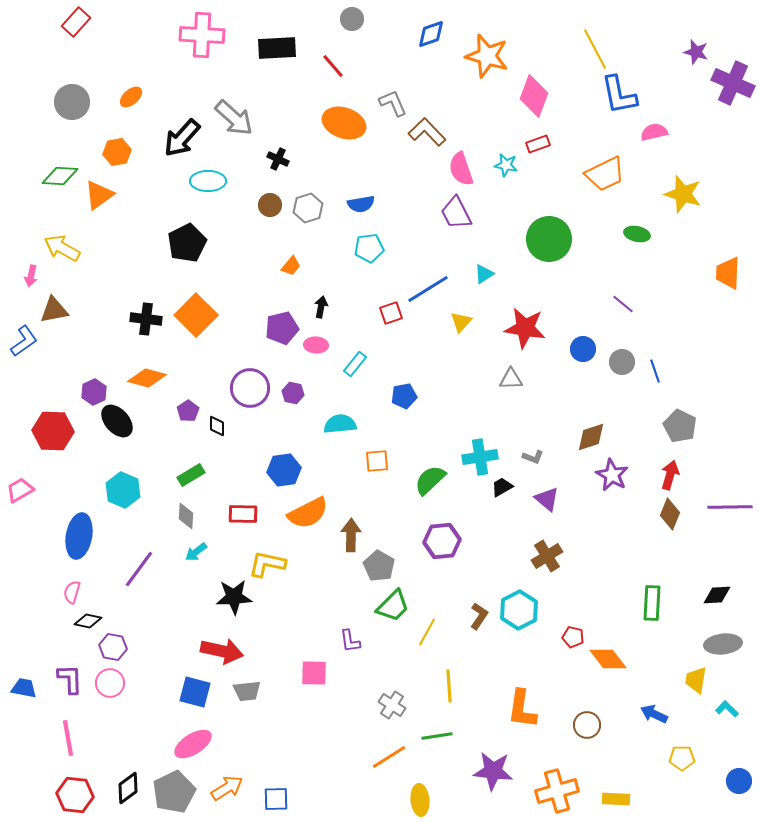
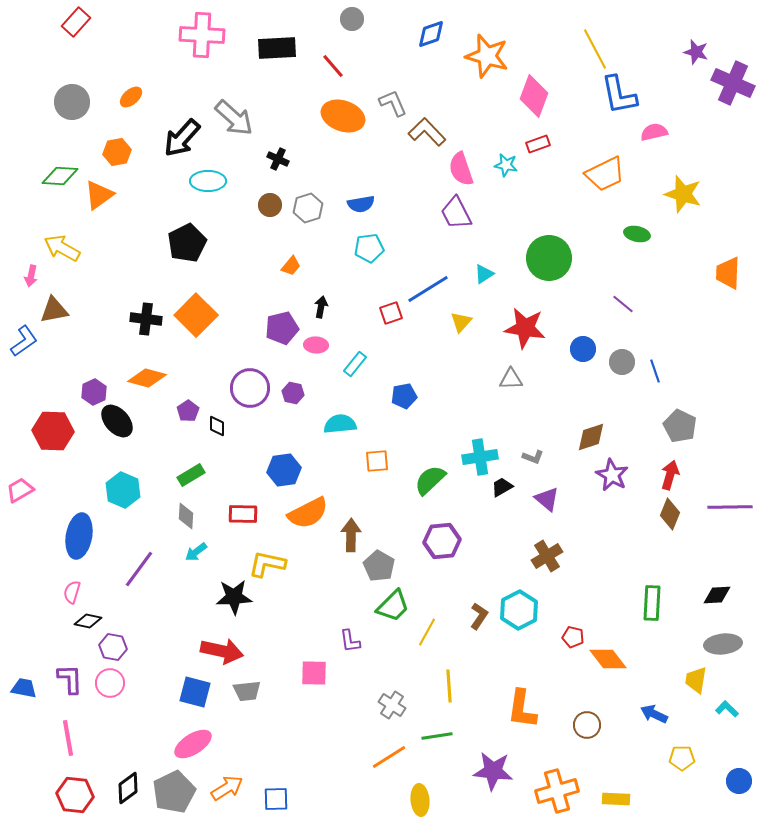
orange ellipse at (344, 123): moved 1 px left, 7 px up
green circle at (549, 239): moved 19 px down
